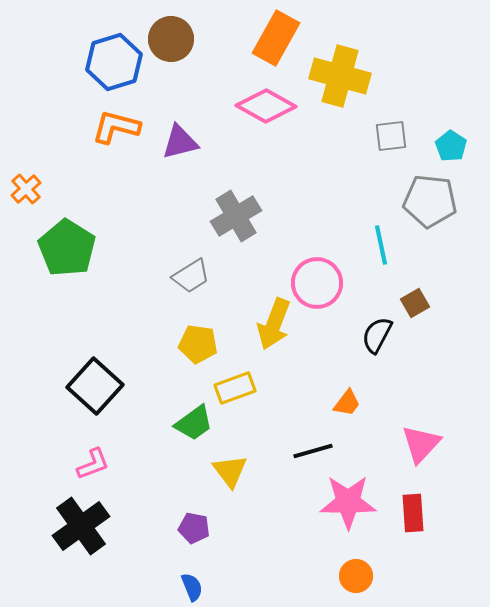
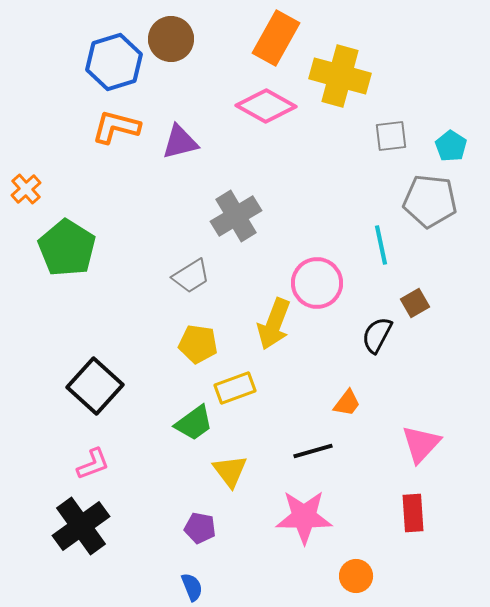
pink star: moved 44 px left, 15 px down
purple pentagon: moved 6 px right
